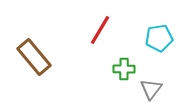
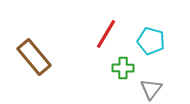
red line: moved 6 px right, 4 px down
cyan pentagon: moved 8 px left, 3 px down; rotated 24 degrees clockwise
green cross: moved 1 px left, 1 px up
